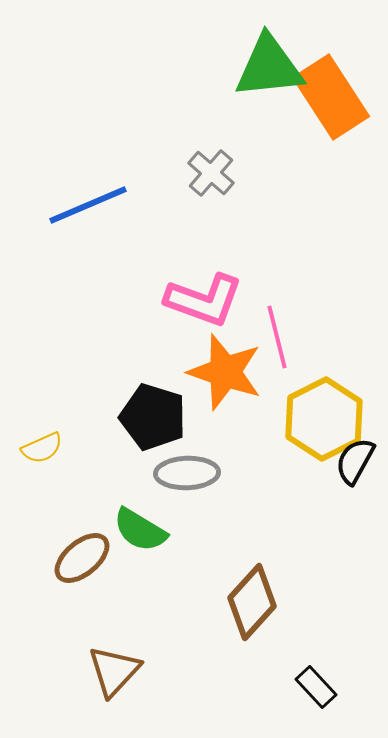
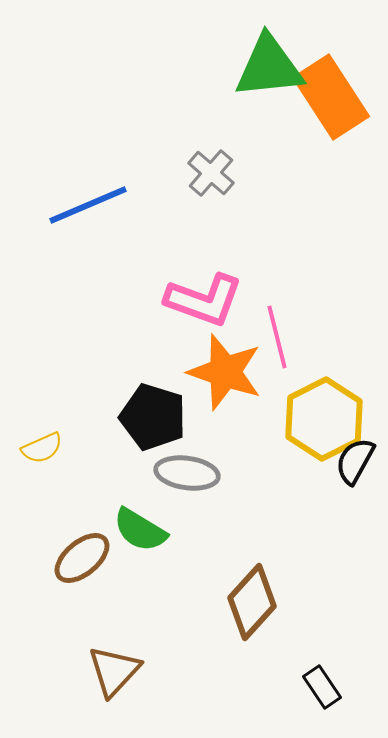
gray ellipse: rotated 10 degrees clockwise
black rectangle: moved 6 px right; rotated 9 degrees clockwise
